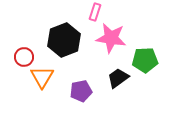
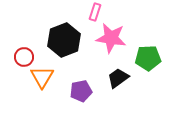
green pentagon: moved 3 px right, 2 px up
